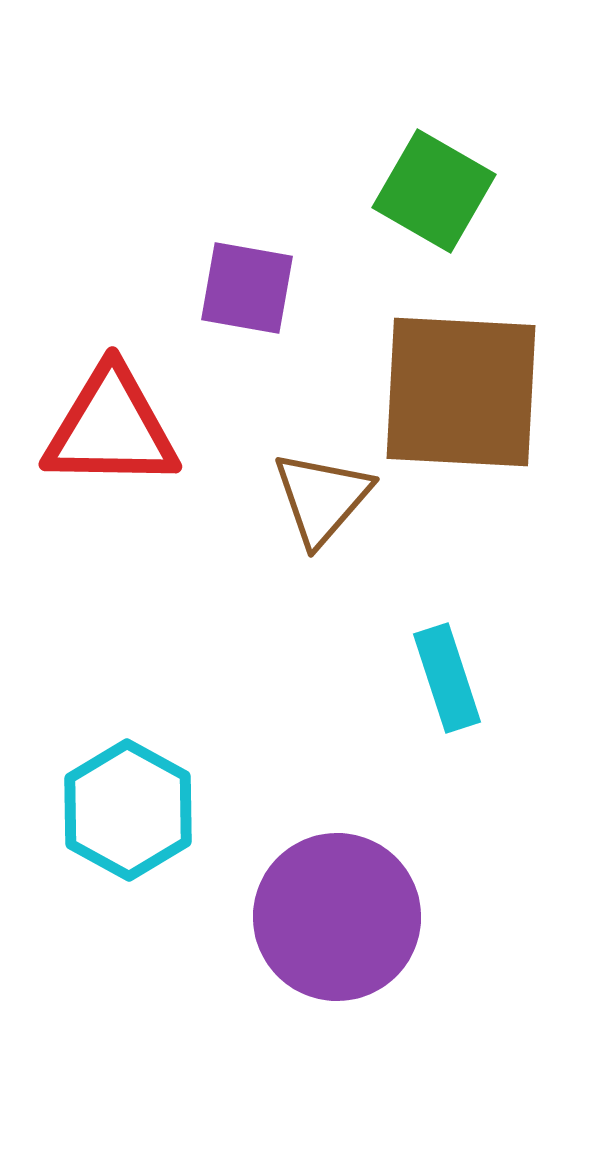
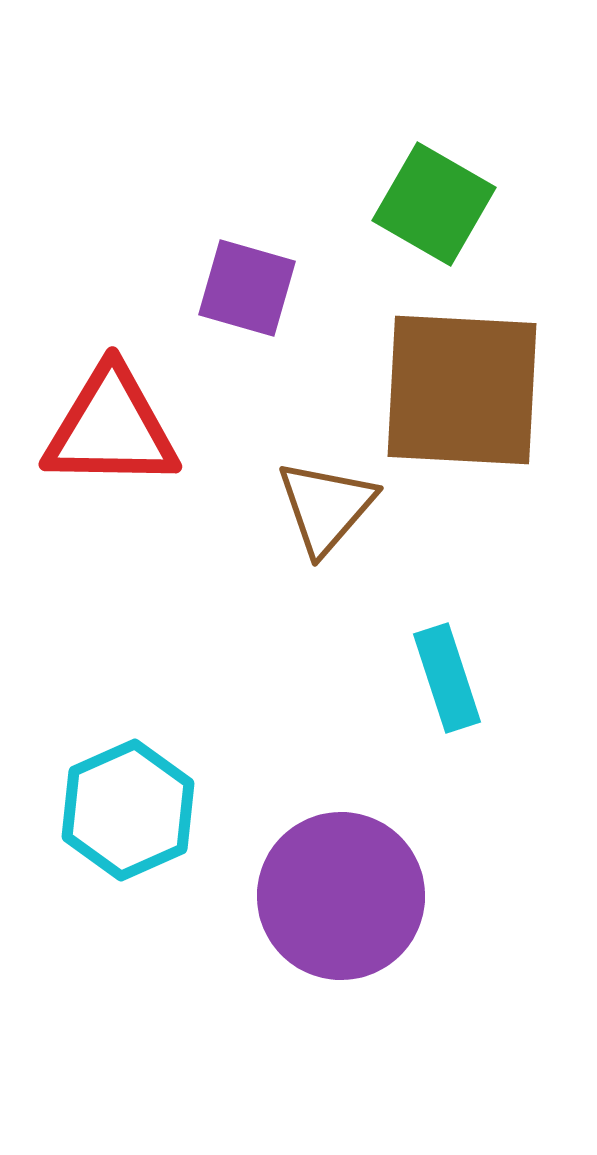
green square: moved 13 px down
purple square: rotated 6 degrees clockwise
brown square: moved 1 px right, 2 px up
brown triangle: moved 4 px right, 9 px down
cyan hexagon: rotated 7 degrees clockwise
purple circle: moved 4 px right, 21 px up
